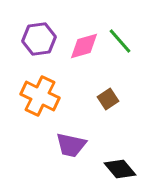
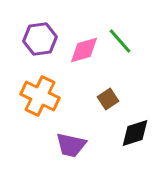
purple hexagon: moved 1 px right
pink diamond: moved 4 px down
black diamond: moved 15 px right, 36 px up; rotated 68 degrees counterclockwise
